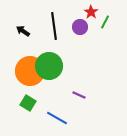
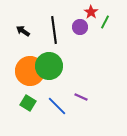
black line: moved 4 px down
purple line: moved 2 px right, 2 px down
blue line: moved 12 px up; rotated 15 degrees clockwise
